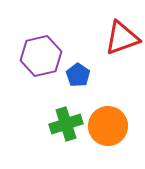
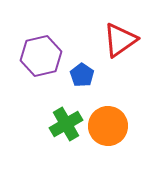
red triangle: moved 2 px left, 2 px down; rotated 15 degrees counterclockwise
blue pentagon: moved 4 px right
green cross: rotated 12 degrees counterclockwise
